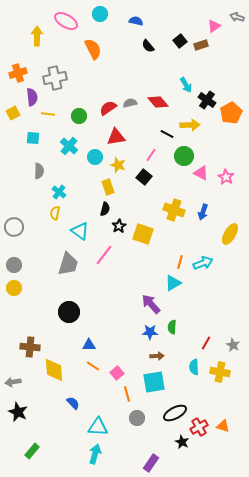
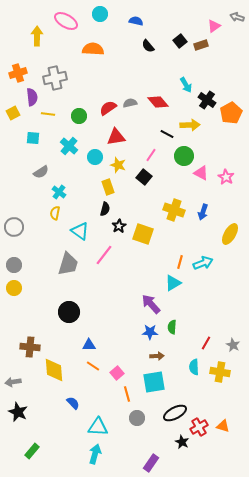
orange semicircle at (93, 49): rotated 60 degrees counterclockwise
gray semicircle at (39, 171): moved 2 px right, 1 px down; rotated 56 degrees clockwise
